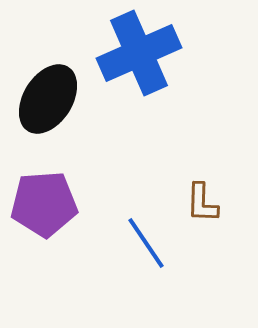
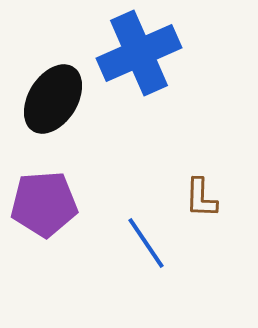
black ellipse: moved 5 px right
brown L-shape: moved 1 px left, 5 px up
